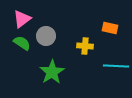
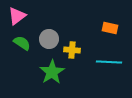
pink triangle: moved 5 px left, 3 px up
gray circle: moved 3 px right, 3 px down
yellow cross: moved 13 px left, 4 px down
cyan line: moved 7 px left, 4 px up
